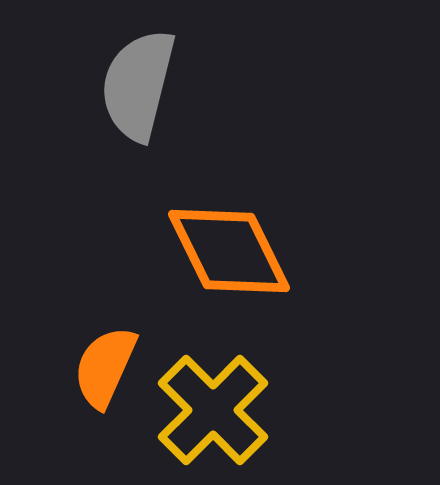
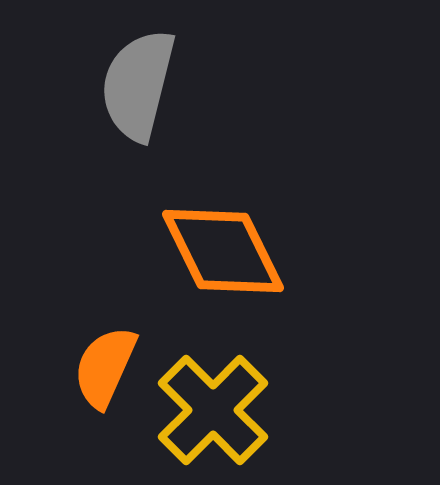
orange diamond: moved 6 px left
